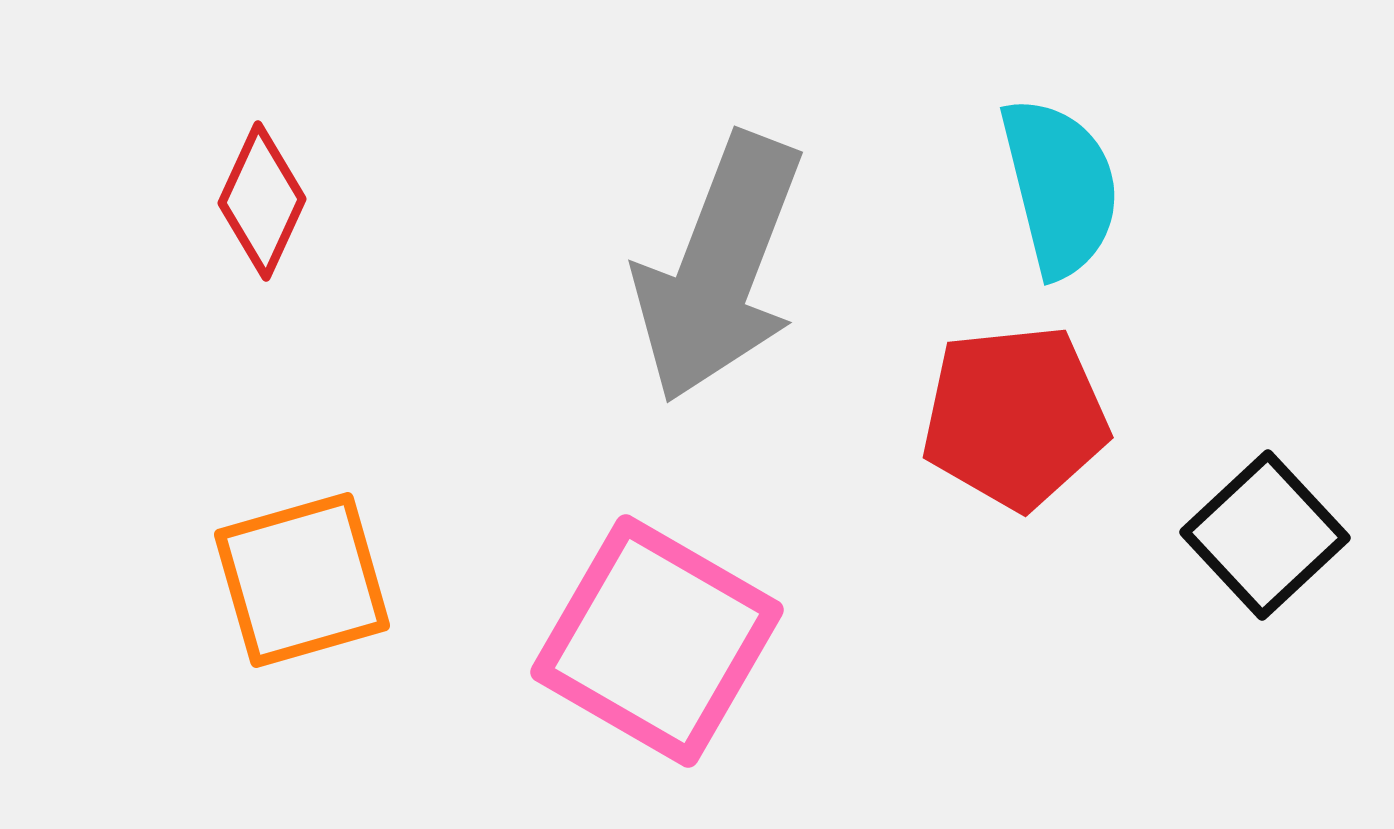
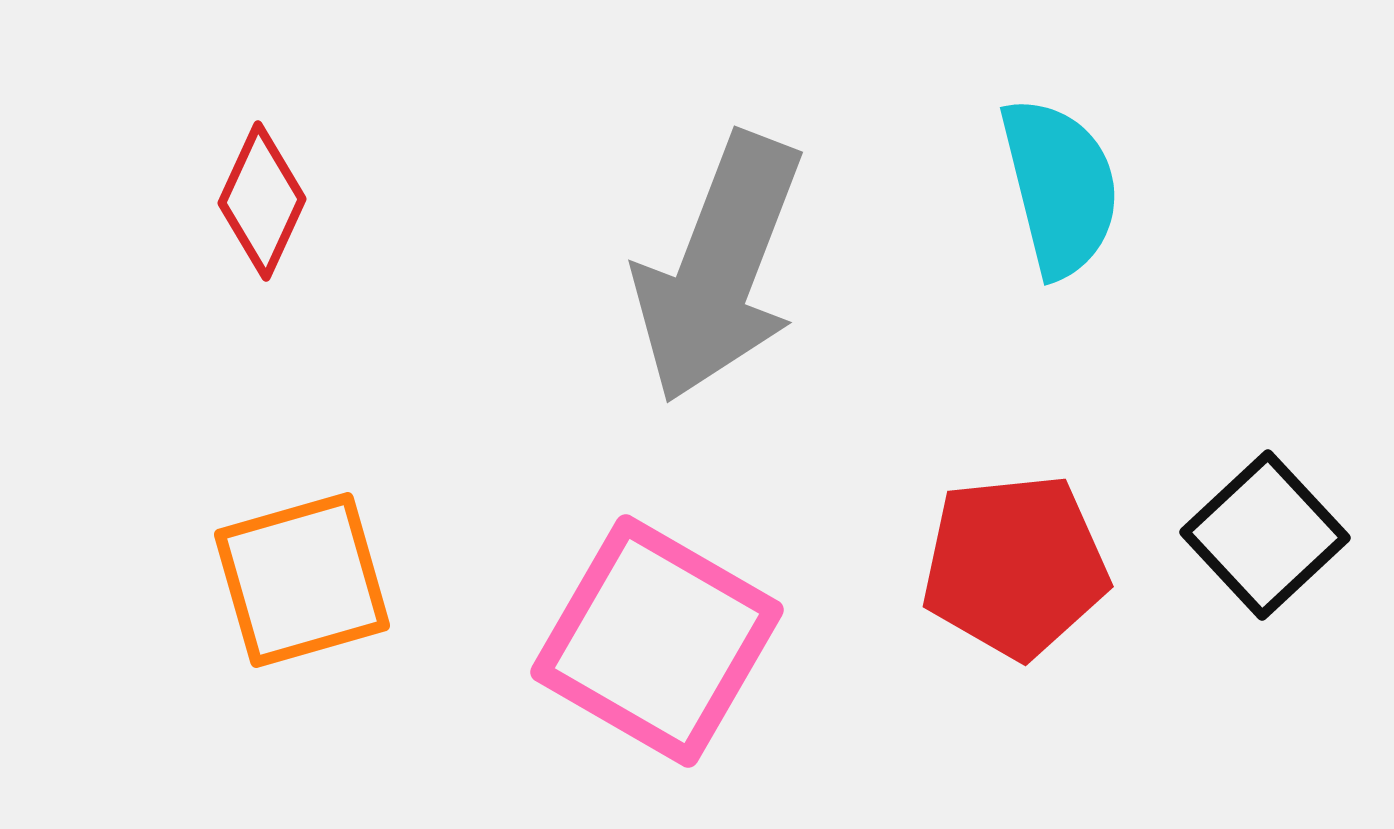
red pentagon: moved 149 px down
